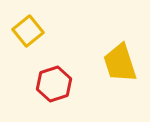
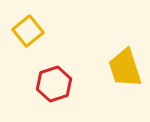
yellow trapezoid: moved 5 px right, 5 px down
